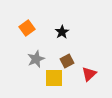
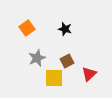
black star: moved 3 px right, 3 px up; rotated 24 degrees counterclockwise
gray star: moved 1 px right, 1 px up
